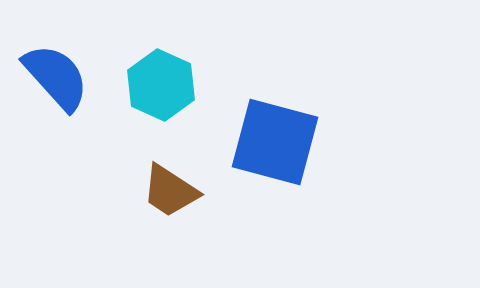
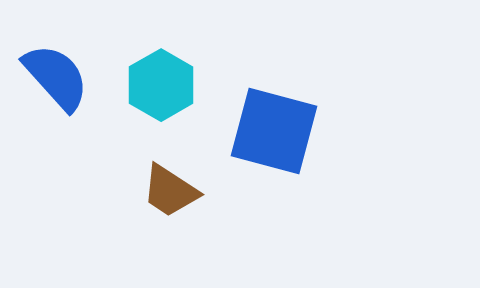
cyan hexagon: rotated 6 degrees clockwise
blue square: moved 1 px left, 11 px up
